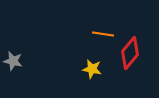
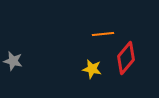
orange line: rotated 15 degrees counterclockwise
red diamond: moved 4 px left, 5 px down
